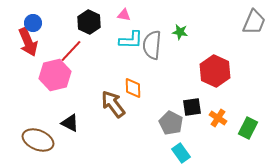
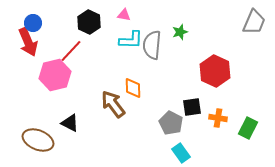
green star: rotated 28 degrees counterclockwise
orange cross: rotated 24 degrees counterclockwise
